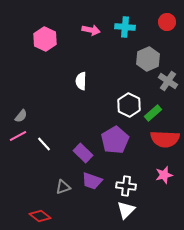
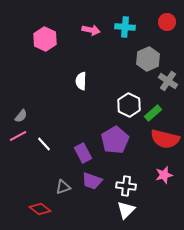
red semicircle: rotated 12 degrees clockwise
purple rectangle: rotated 18 degrees clockwise
red diamond: moved 7 px up
